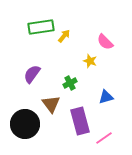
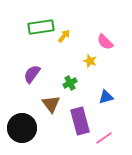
black circle: moved 3 px left, 4 px down
